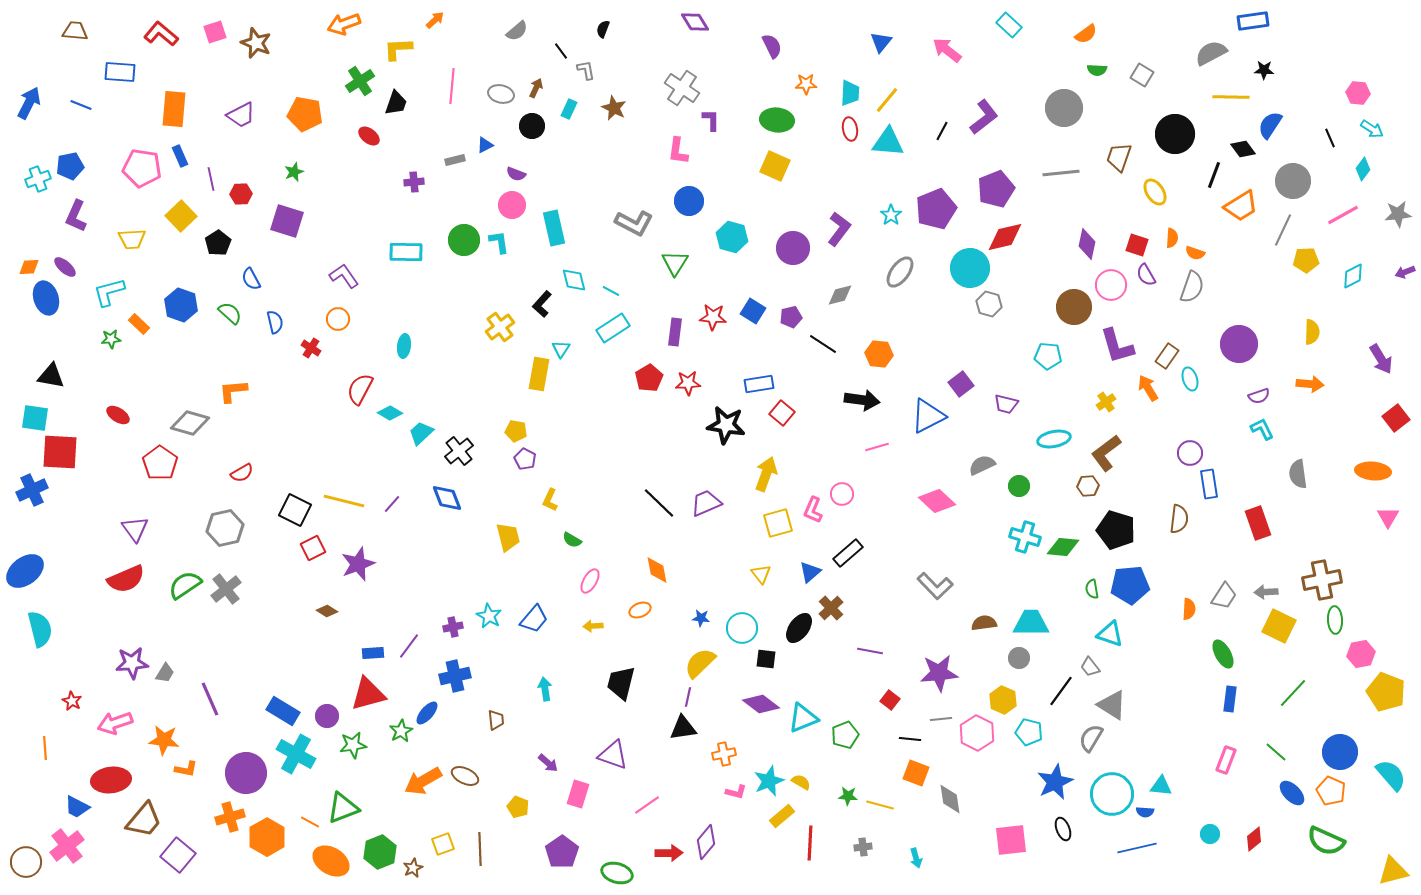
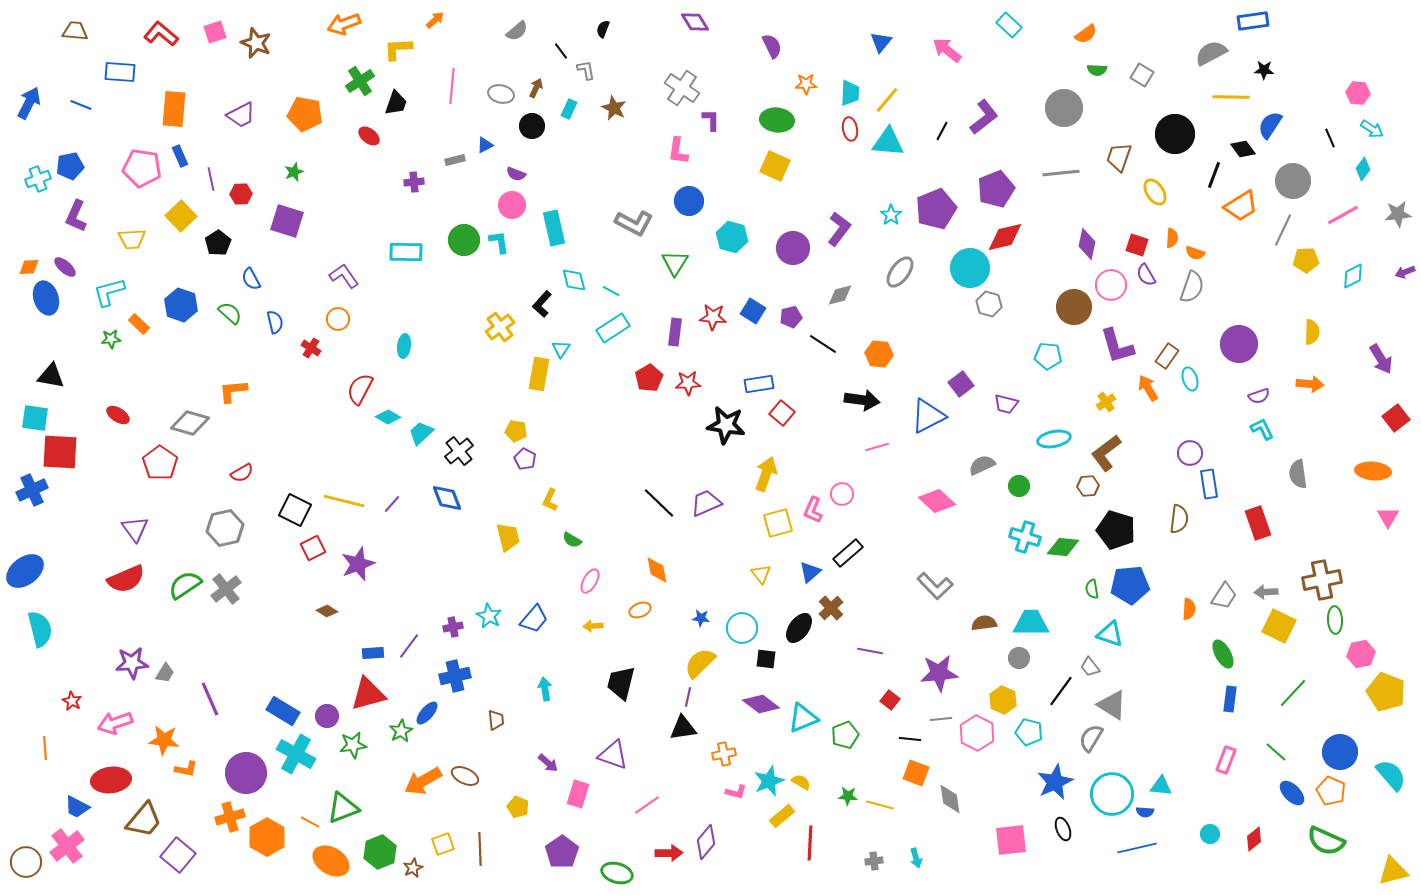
cyan diamond at (390, 413): moved 2 px left, 4 px down
gray cross at (863, 847): moved 11 px right, 14 px down
